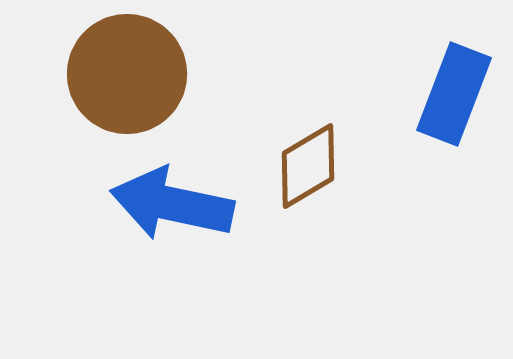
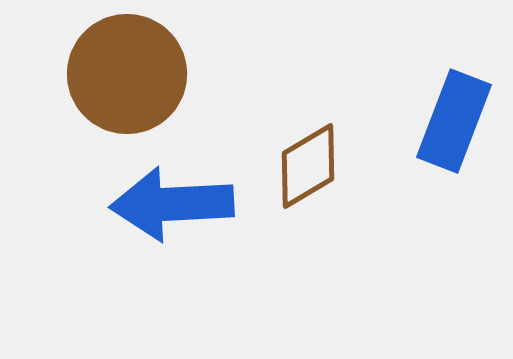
blue rectangle: moved 27 px down
blue arrow: rotated 15 degrees counterclockwise
